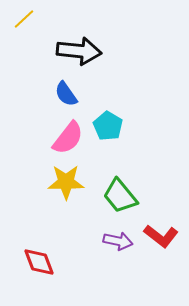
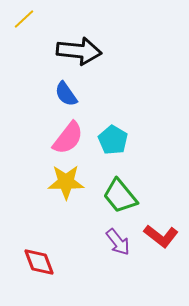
cyan pentagon: moved 5 px right, 14 px down
purple arrow: moved 1 px down; rotated 40 degrees clockwise
